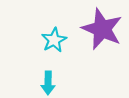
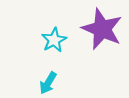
cyan arrow: rotated 30 degrees clockwise
